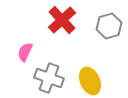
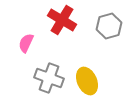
red cross: rotated 16 degrees counterclockwise
pink semicircle: moved 1 px right, 9 px up
yellow ellipse: moved 3 px left
